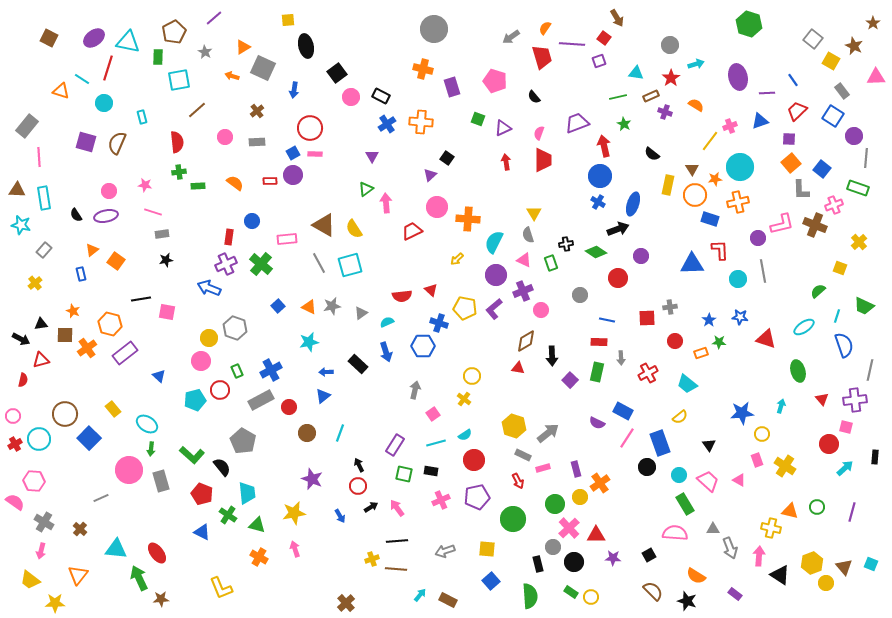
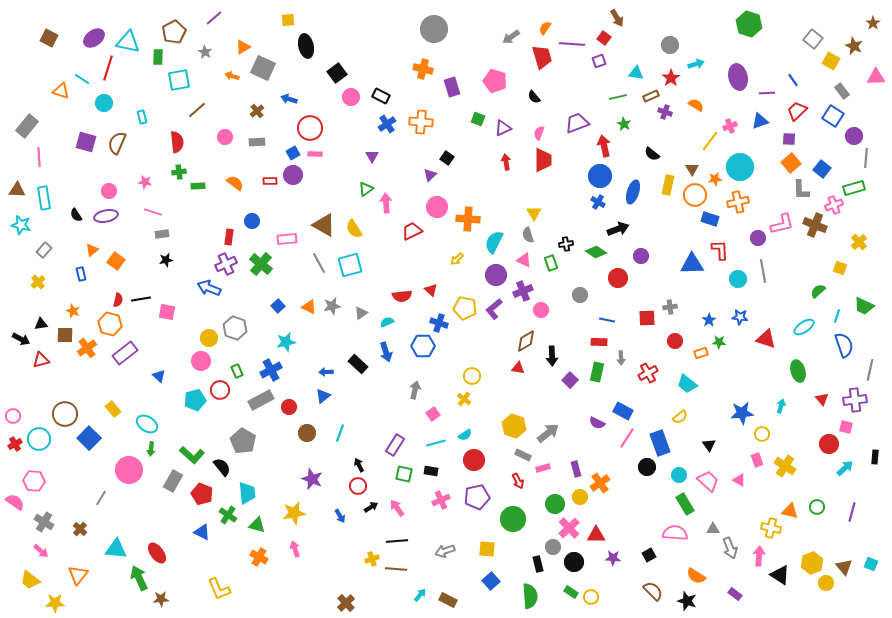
blue arrow at (294, 90): moved 5 px left, 9 px down; rotated 98 degrees clockwise
pink star at (145, 185): moved 3 px up
green rectangle at (858, 188): moved 4 px left; rotated 35 degrees counterclockwise
blue ellipse at (633, 204): moved 12 px up
yellow cross at (35, 283): moved 3 px right, 1 px up
cyan star at (309, 342): moved 23 px left
red semicircle at (23, 380): moved 95 px right, 80 px up
gray rectangle at (161, 481): moved 12 px right; rotated 45 degrees clockwise
gray line at (101, 498): rotated 35 degrees counterclockwise
pink arrow at (41, 551): rotated 63 degrees counterclockwise
yellow L-shape at (221, 588): moved 2 px left, 1 px down
